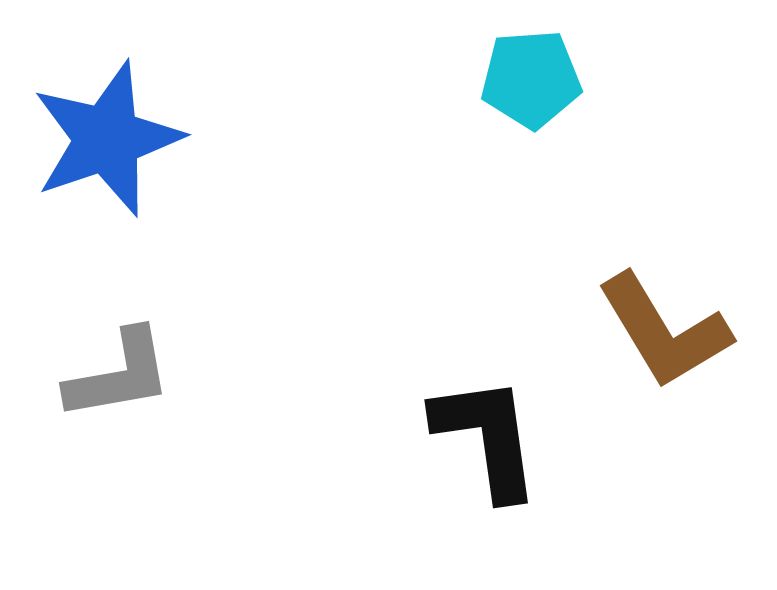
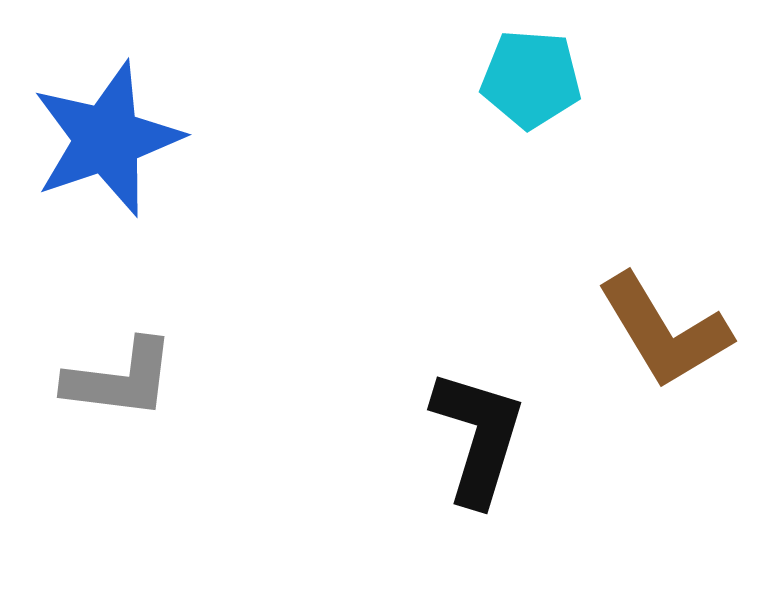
cyan pentagon: rotated 8 degrees clockwise
gray L-shape: moved 1 px right, 4 px down; rotated 17 degrees clockwise
black L-shape: moved 9 px left; rotated 25 degrees clockwise
